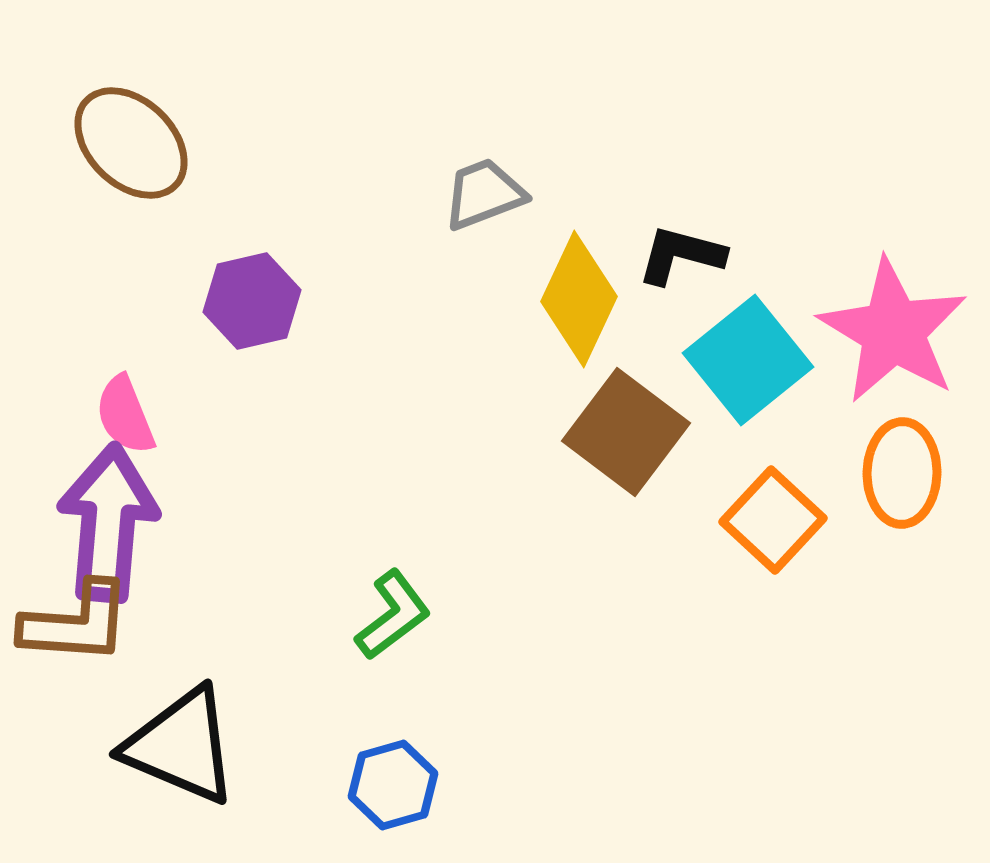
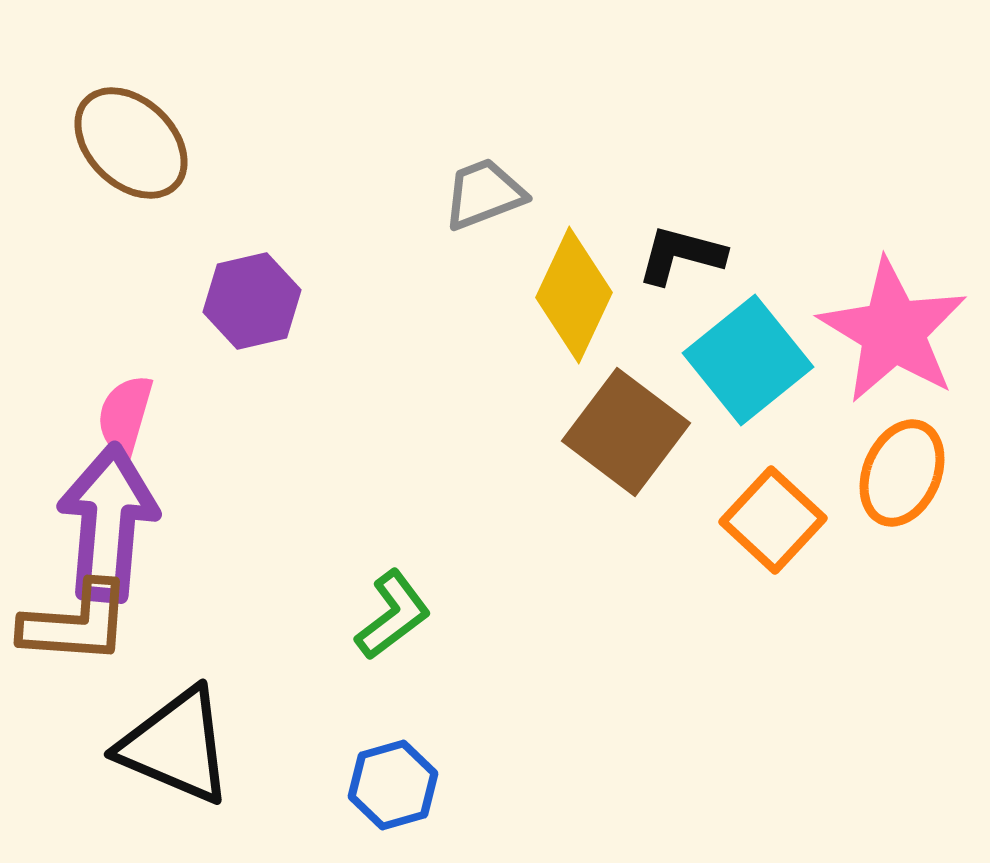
yellow diamond: moved 5 px left, 4 px up
pink semicircle: rotated 38 degrees clockwise
orange ellipse: rotated 22 degrees clockwise
black triangle: moved 5 px left
